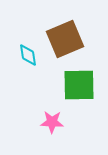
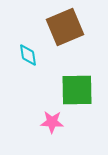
brown square: moved 12 px up
green square: moved 2 px left, 5 px down
